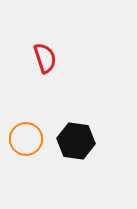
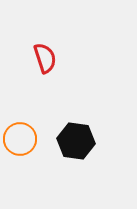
orange circle: moved 6 px left
